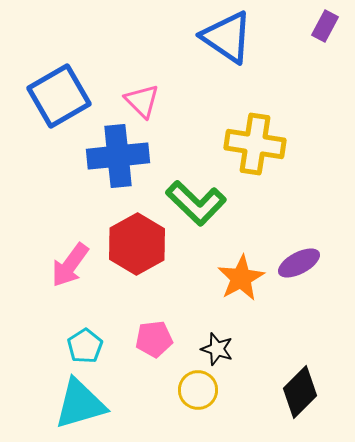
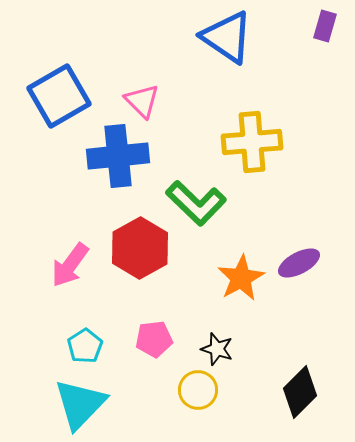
purple rectangle: rotated 12 degrees counterclockwise
yellow cross: moved 3 px left, 2 px up; rotated 14 degrees counterclockwise
red hexagon: moved 3 px right, 4 px down
cyan triangle: rotated 30 degrees counterclockwise
